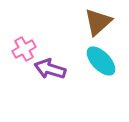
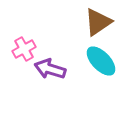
brown triangle: rotated 8 degrees clockwise
